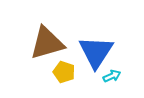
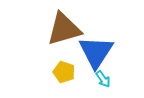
brown triangle: moved 17 px right, 14 px up
cyan arrow: moved 9 px left, 3 px down; rotated 78 degrees clockwise
